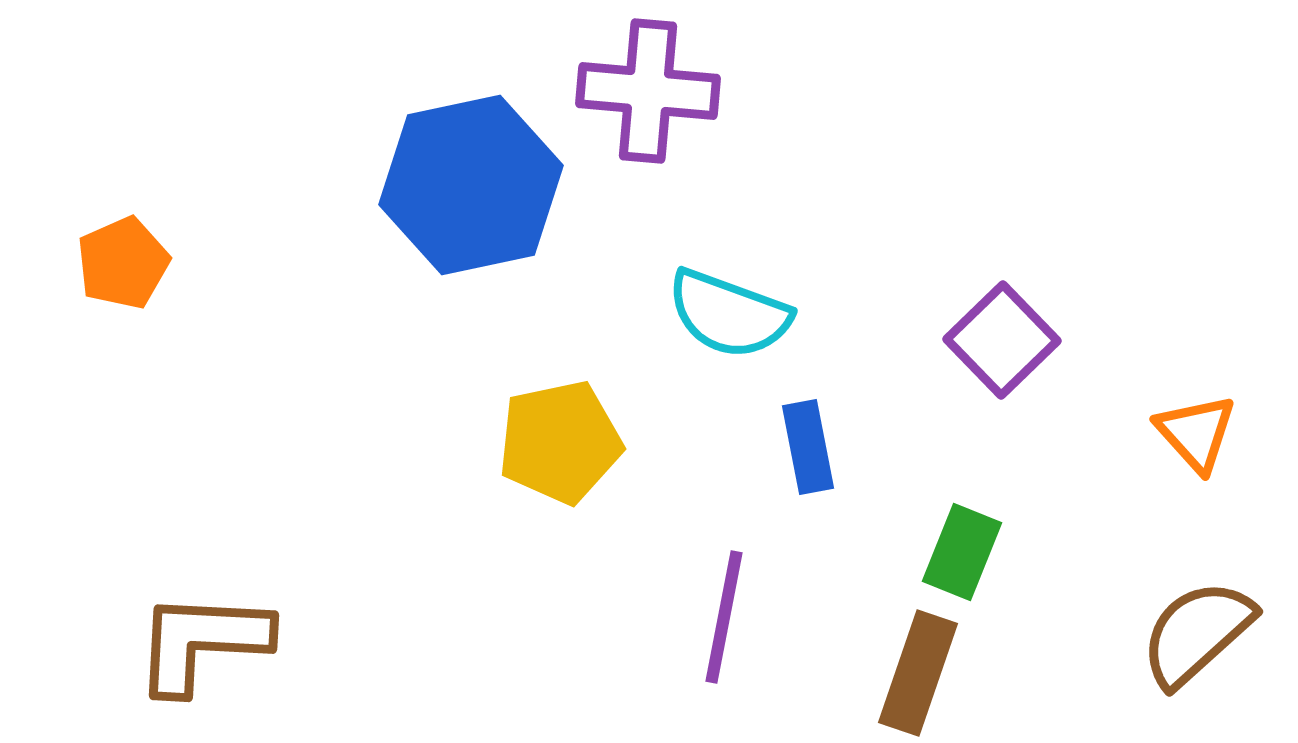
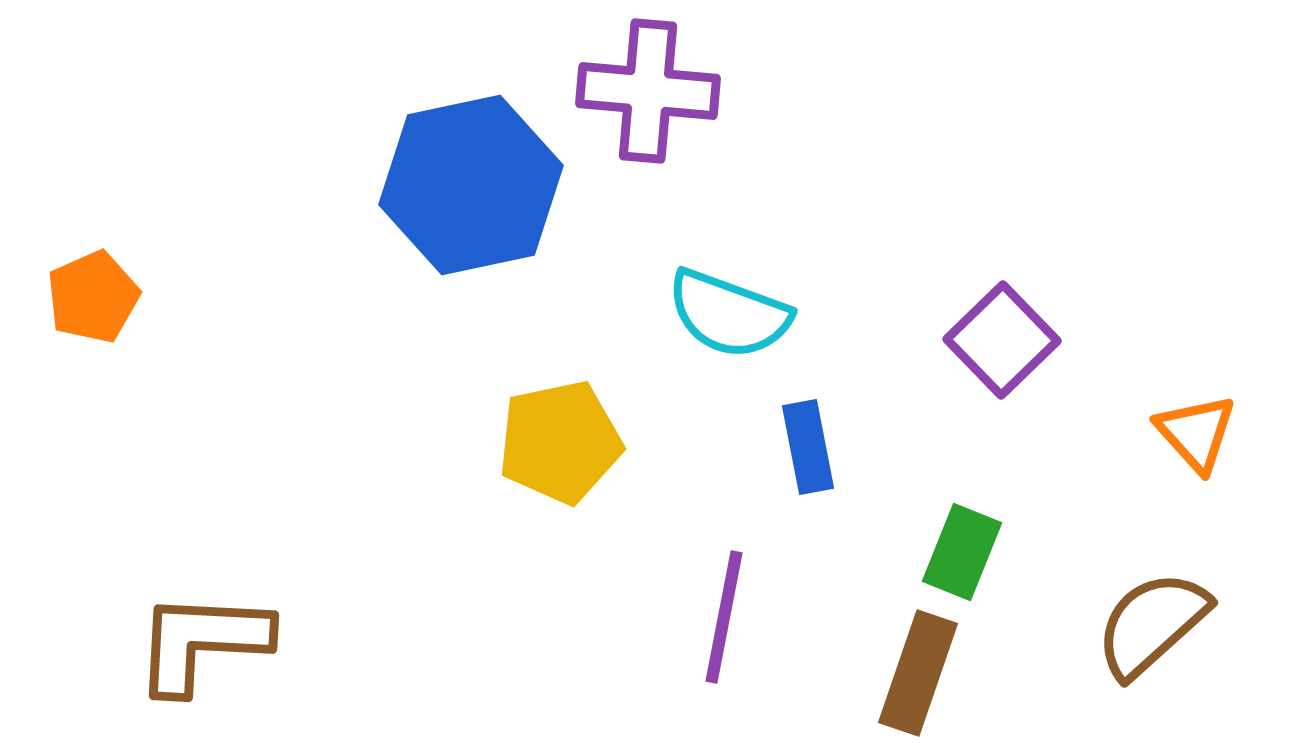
orange pentagon: moved 30 px left, 34 px down
brown semicircle: moved 45 px left, 9 px up
